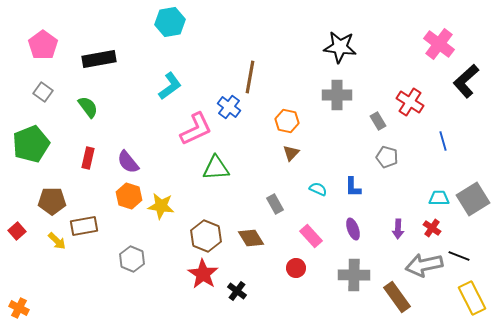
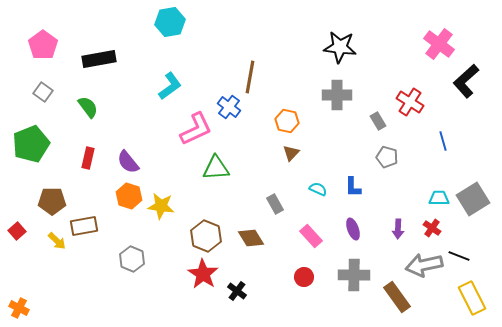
red circle at (296, 268): moved 8 px right, 9 px down
